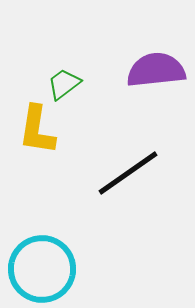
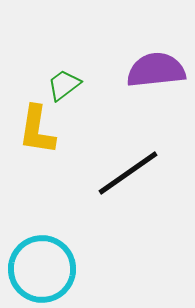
green trapezoid: moved 1 px down
